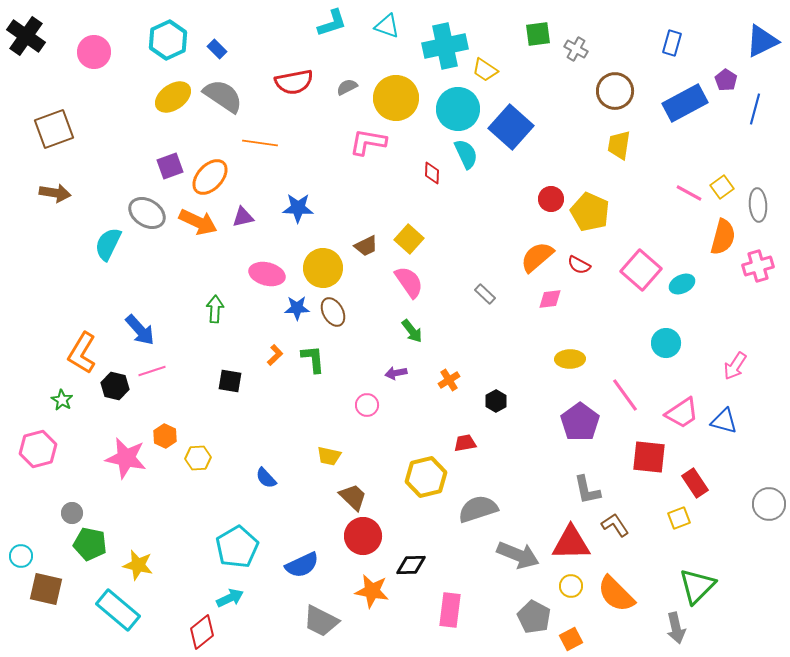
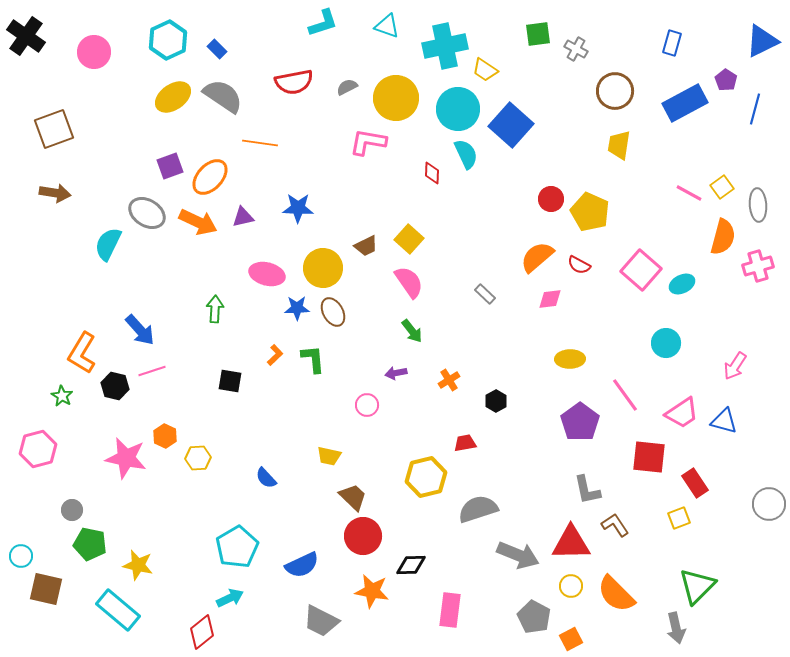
cyan L-shape at (332, 23): moved 9 px left
blue square at (511, 127): moved 2 px up
green star at (62, 400): moved 4 px up
gray circle at (72, 513): moved 3 px up
